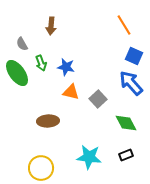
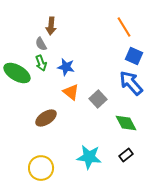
orange line: moved 2 px down
gray semicircle: moved 19 px right
green ellipse: rotated 24 degrees counterclockwise
orange triangle: rotated 24 degrees clockwise
brown ellipse: moved 2 px left, 3 px up; rotated 30 degrees counterclockwise
black rectangle: rotated 16 degrees counterclockwise
